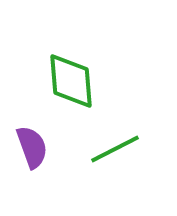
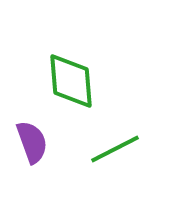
purple semicircle: moved 5 px up
